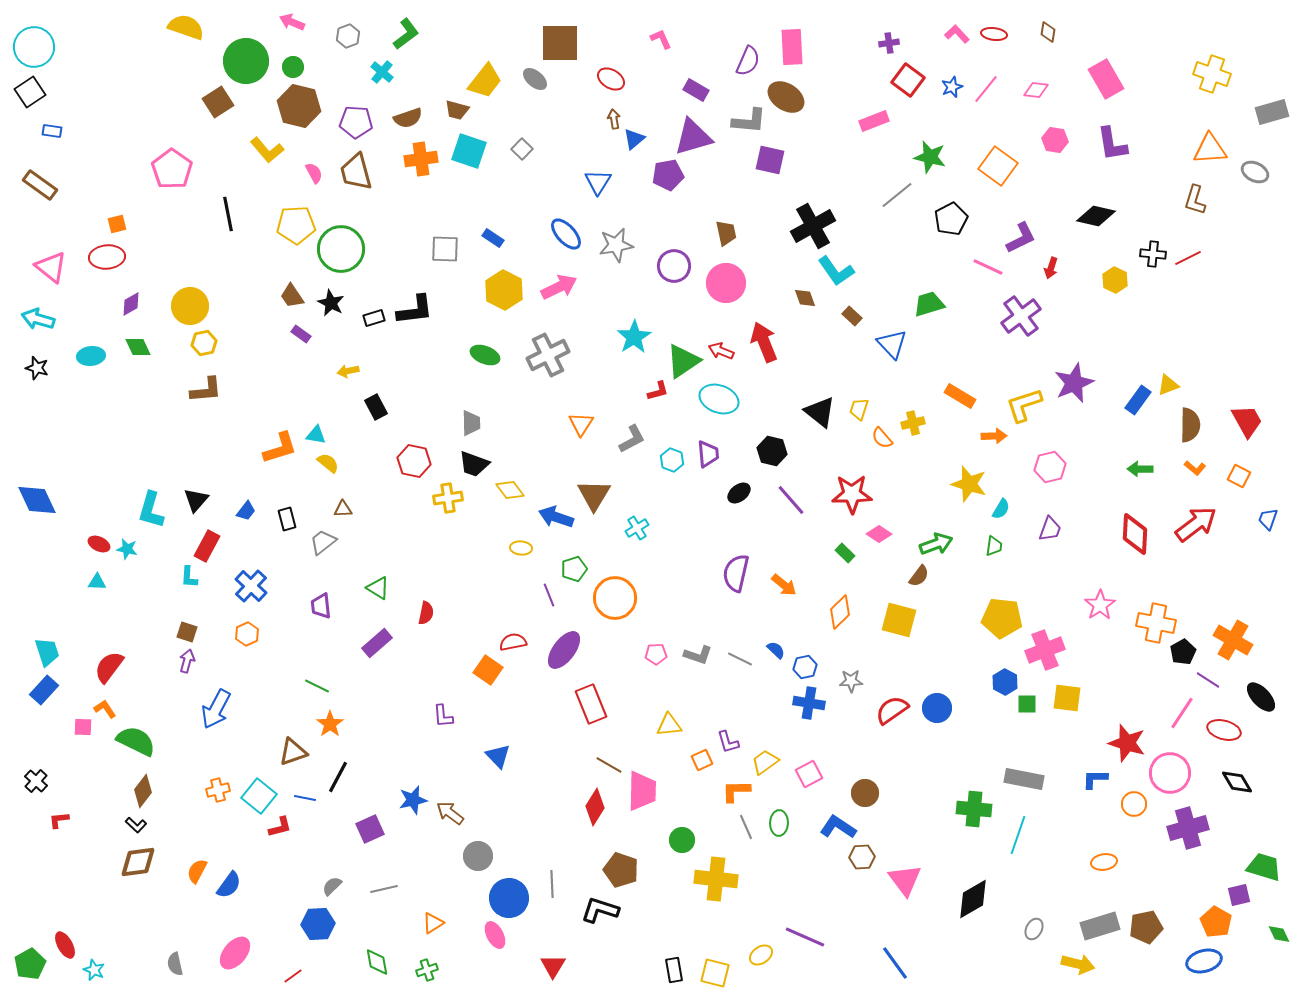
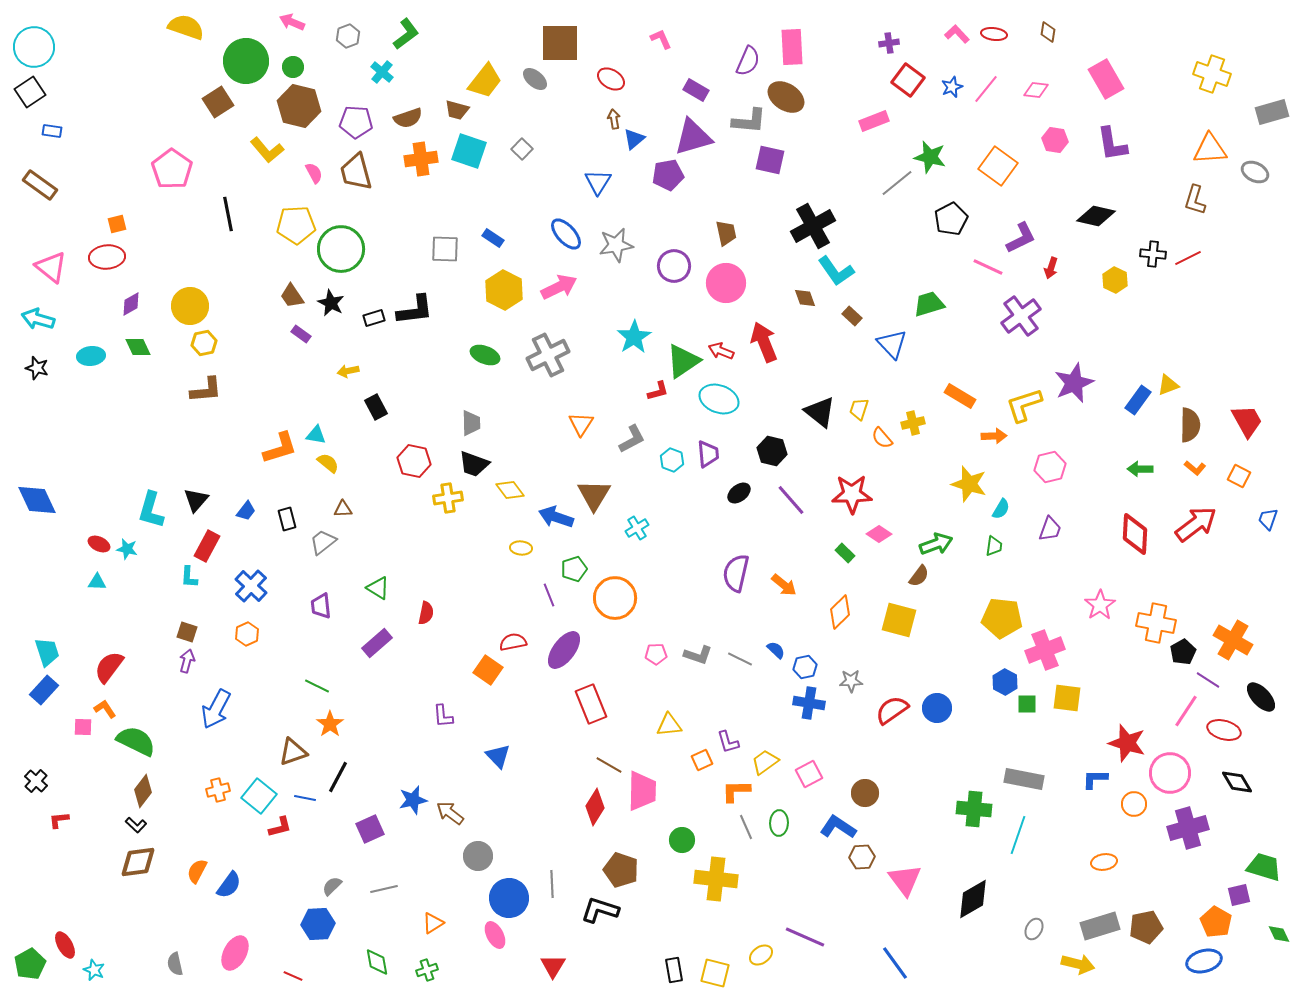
gray line at (897, 195): moved 12 px up
pink line at (1182, 713): moved 4 px right, 2 px up
pink ellipse at (235, 953): rotated 12 degrees counterclockwise
red line at (293, 976): rotated 60 degrees clockwise
